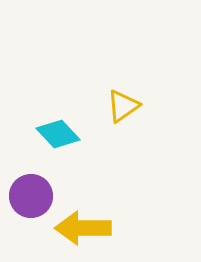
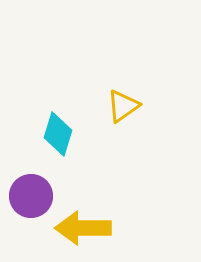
cyan diamond: rotated 60 degrees clockwise
